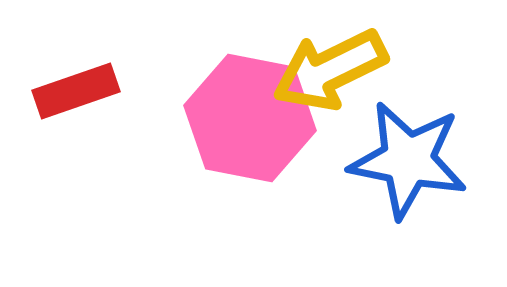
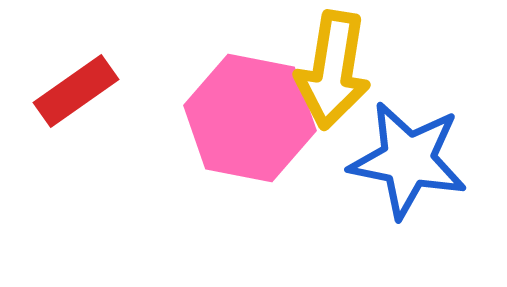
yellow arrow: moved 3 px right; rotated 55 degrees counterclockwise
red rectangle: rotated 16 degrees counterclockwise
